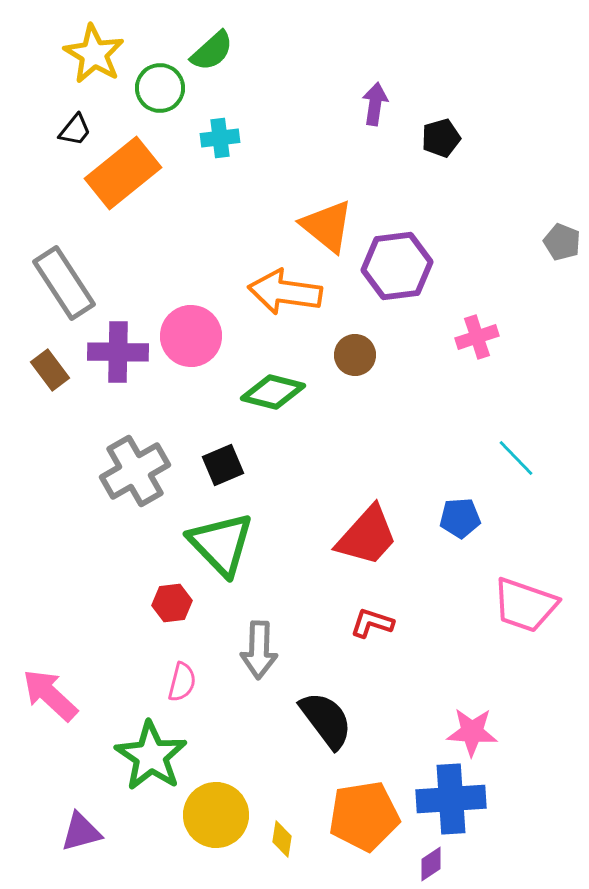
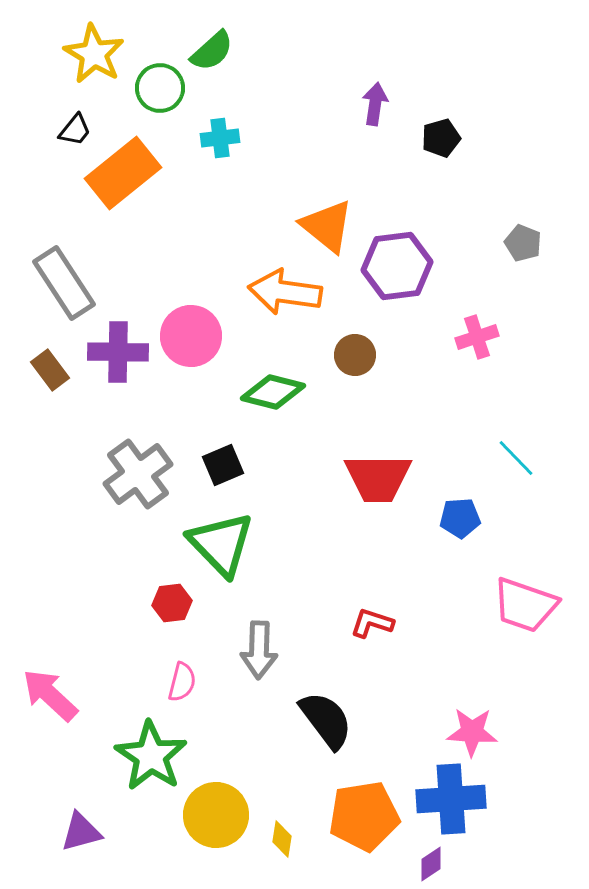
gray pentagon: moved 39 px left, 1 px down
gray cross: moved 3 px right, 3 px down; rotated 6 degrees counterclockwise
red trapezoid: moved 11 px right, 58 px up; rotated 48 degrees clockwise
